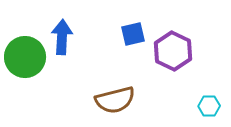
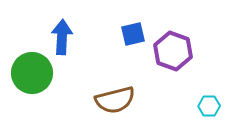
purple hexagon: rotated 6 degrees counterclockwise
green circle: moved 7 px right, 16 px down
